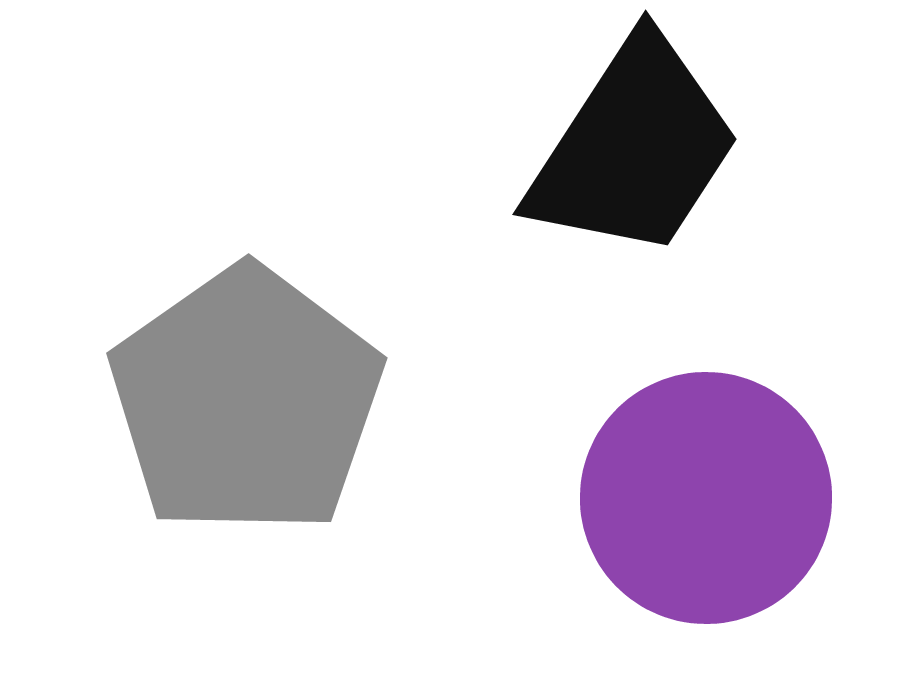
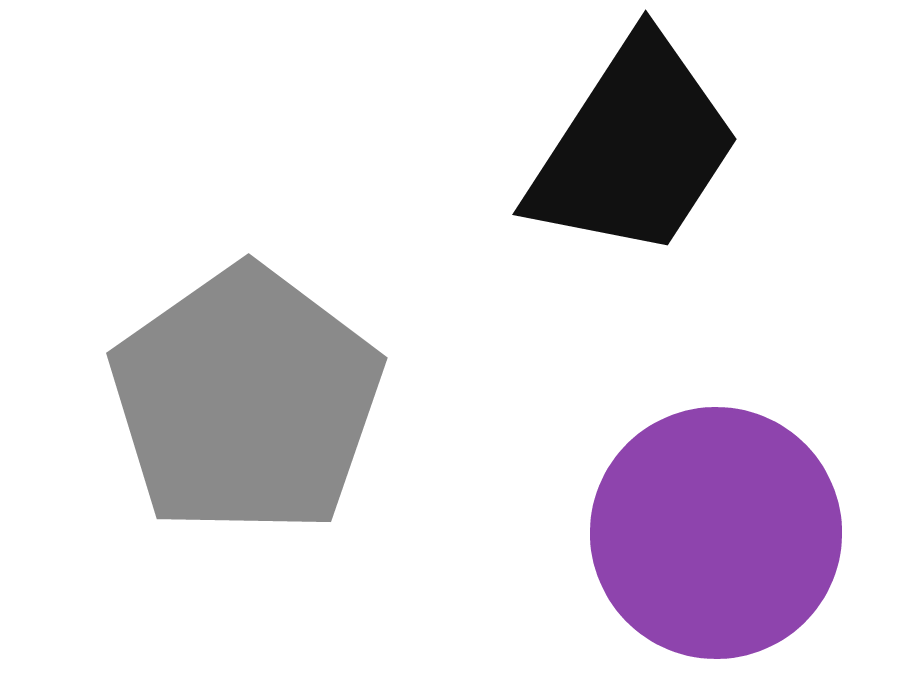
purple circle: moved 10 px right, 35 px down
